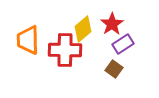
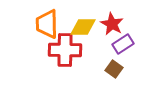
red star: rotated 10 degrees counterclockwise
yellow diamond: moved 2 px up; rotated 40 degrees clockwise
orange trapezoid: moved 19 px right, 16 px up
